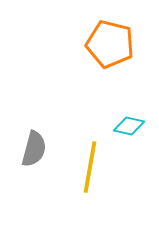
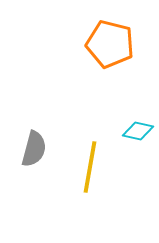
cyan diamond: moved 9 px right, 5 px down
